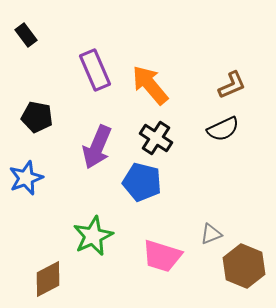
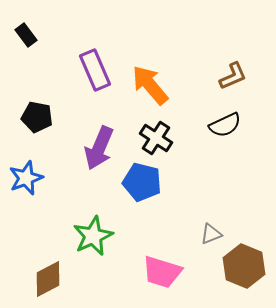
brown L-shape: moved 1 px right, 9 px up
black semicircle: moved 2 px right, 4 px up
purple arrow: moved 2 px right, 1 px down
pink trapezoid: moved 16 px down
